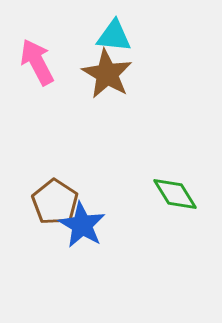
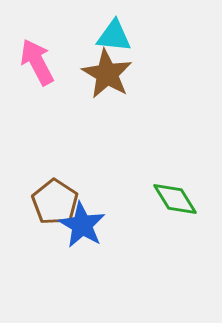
green diamond: moved 5 px down
